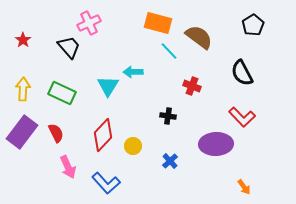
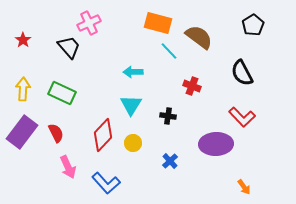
cyan triangle: moved 23 px right, 19 px down
yellow circle: moved 3 px up
